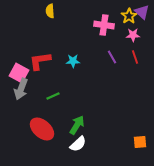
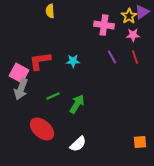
purple triangle: rotated 42 degrees clockwise
green arrow: moved 21 px up
